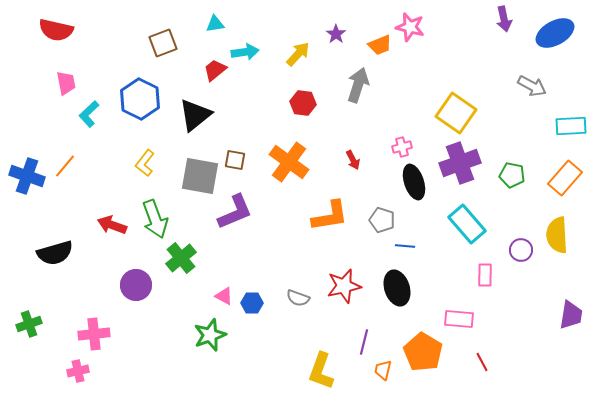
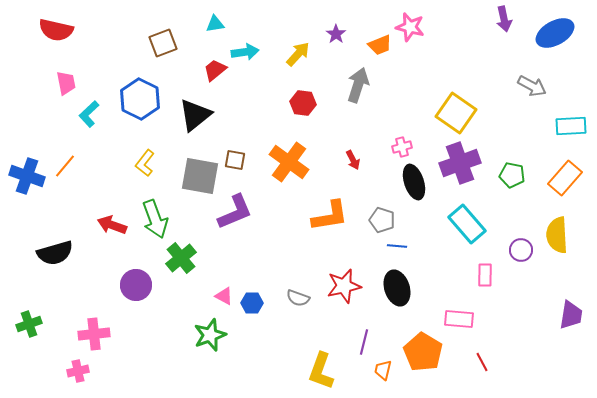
blue line at (405, 246): moved 8 px left
